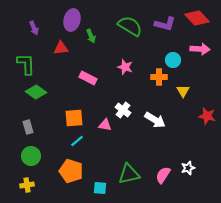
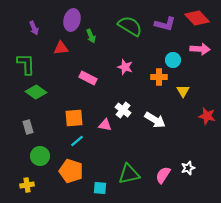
green circle: moved 9 px right
